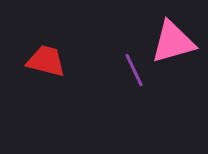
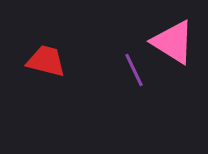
pink triangle: rotated 48 degrees clockwise
